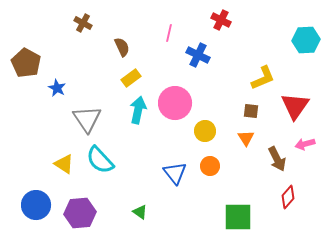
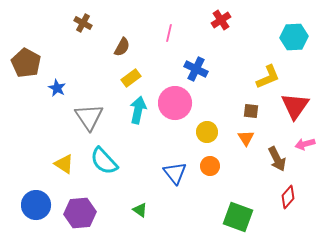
red cross: rotated 30 degrees clockwise
cyan hexagon: moved 12 px left, 3 px up
brown semicircle: rotated 54 degrees clockwise
blue cross: moved 2 px left, 14 px down
yellow L-shape: moved 5 px right, 1 px up
gray triangle: moved 2 px right, 2 px up
yellow circle: moved 2 px right, 1 px down
cyan semicircle: moved 4 px right, 1 px down
green triangle: moved 2 px up
green square: rotated 20 degrees clockwise
